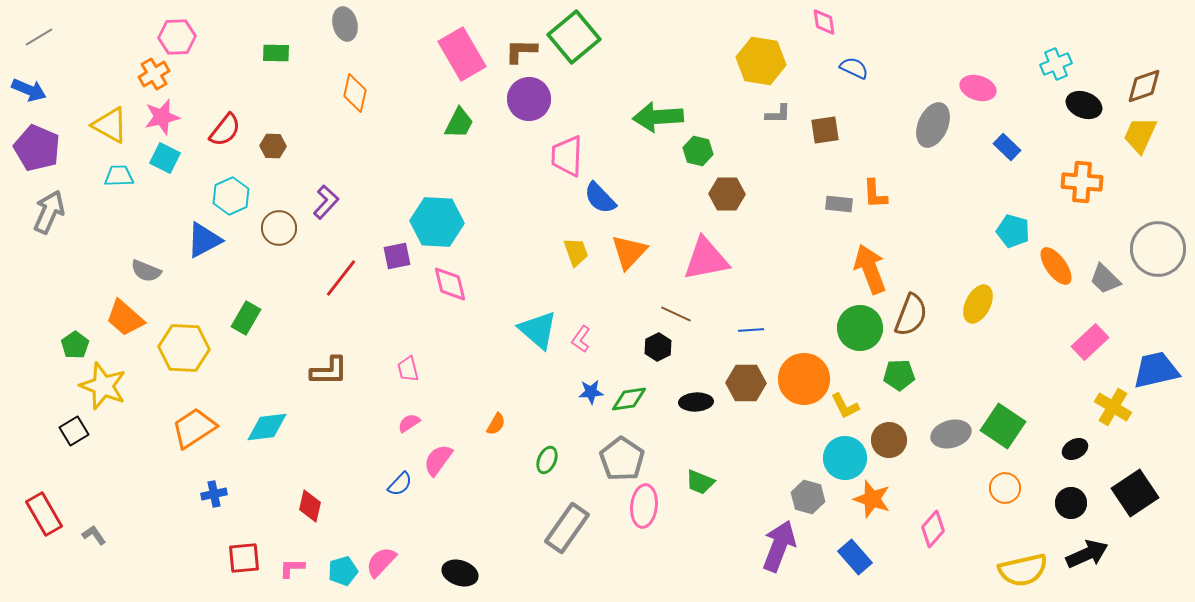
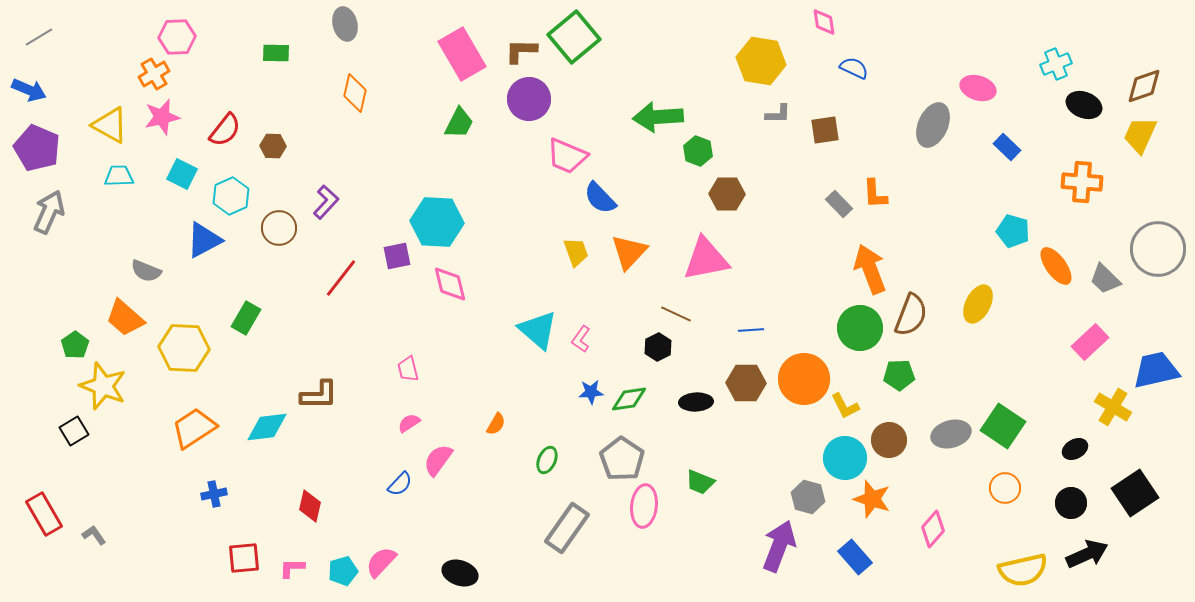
green hexagon at (698, 151): rotated 8 degrees clockwise
pink trapezoid at (567, 156): rotated 69 degrees counterclockwise
cyan square at (165, 158): moved 17 px right, 16 px down
gray rectangle at (839, 204): rotated 40 degrees clockwise
brown L-shape at (329, 371): moved 10 px left, 24 px down
